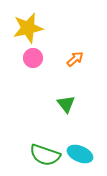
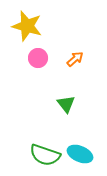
yellow star: moved 1 px left, 2 px up; rotated 28 degrees clockwise
pink circle: moved 5 px right
